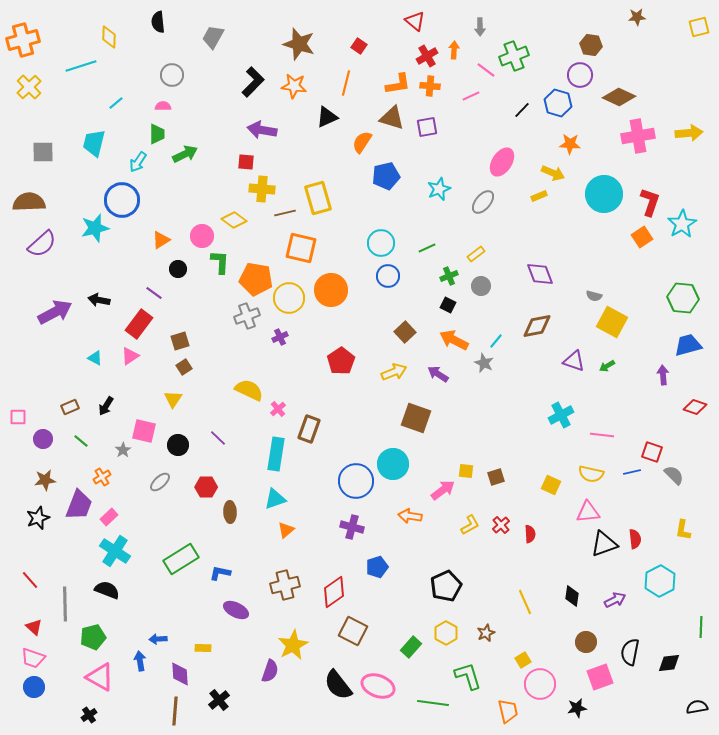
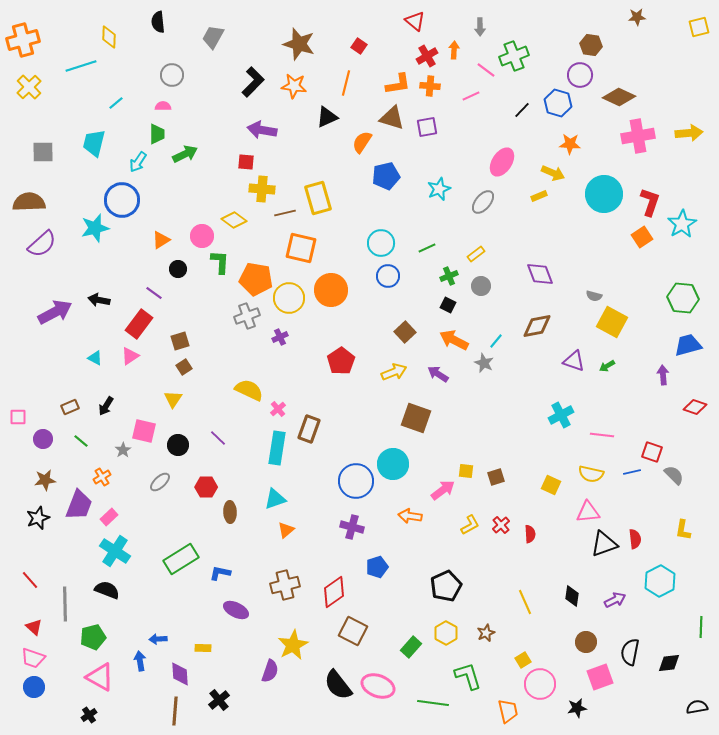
cyan rectangle at (276, 454): moved 1 px right, 6 px up
